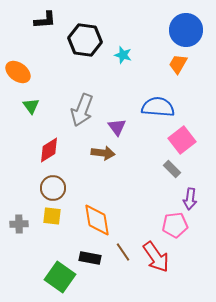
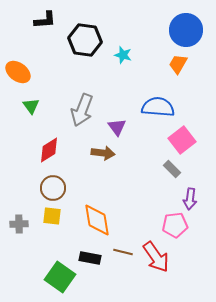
brown line: rotated 42 degrees counterclockwise
